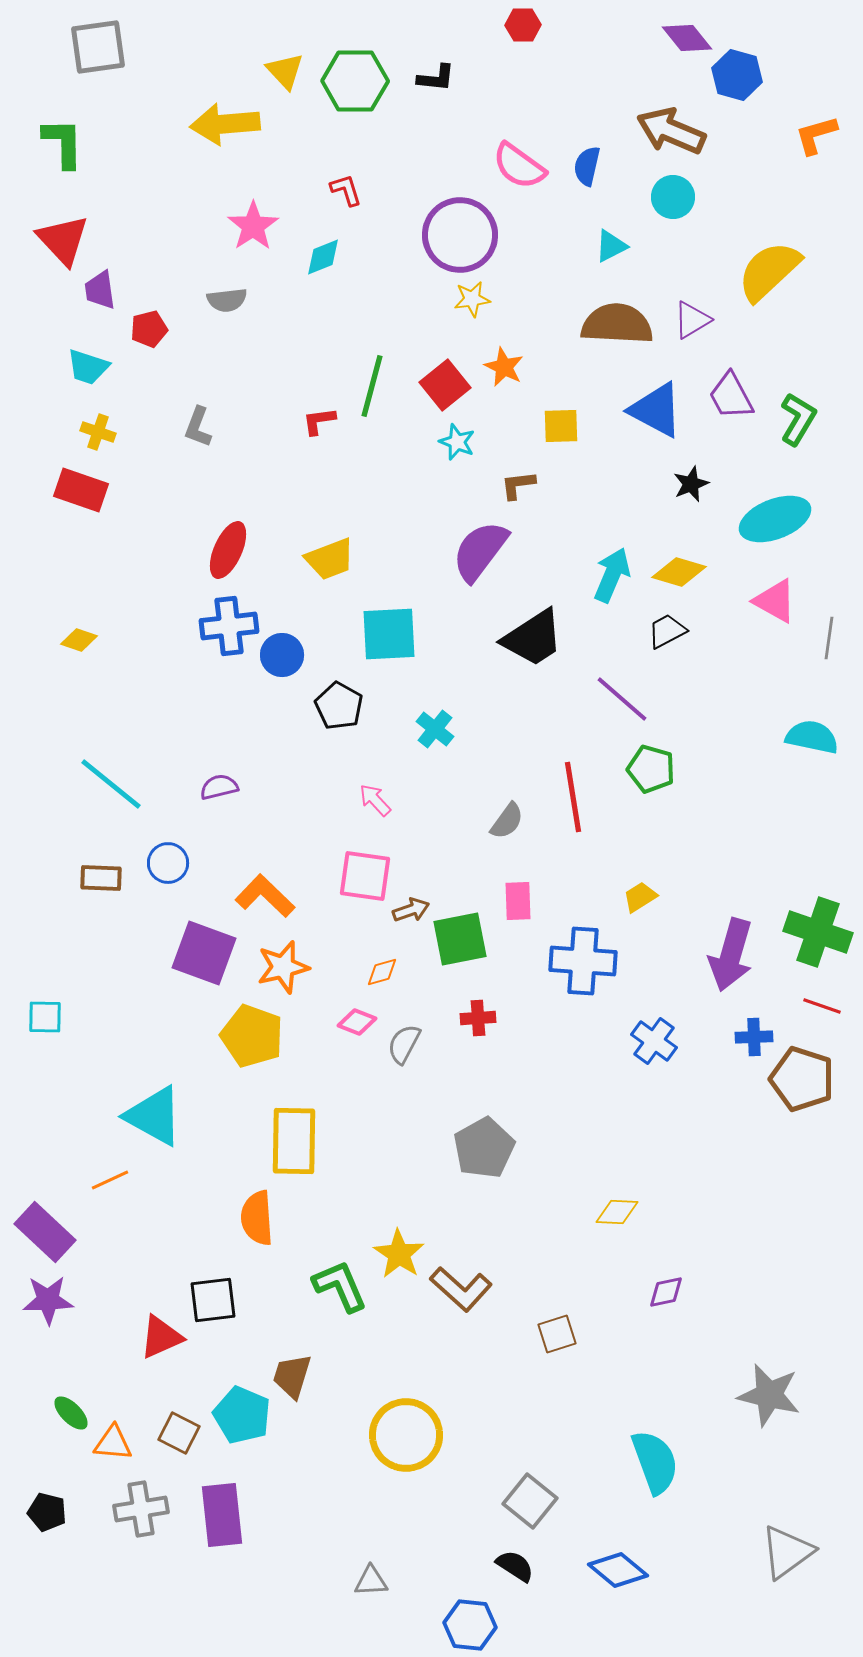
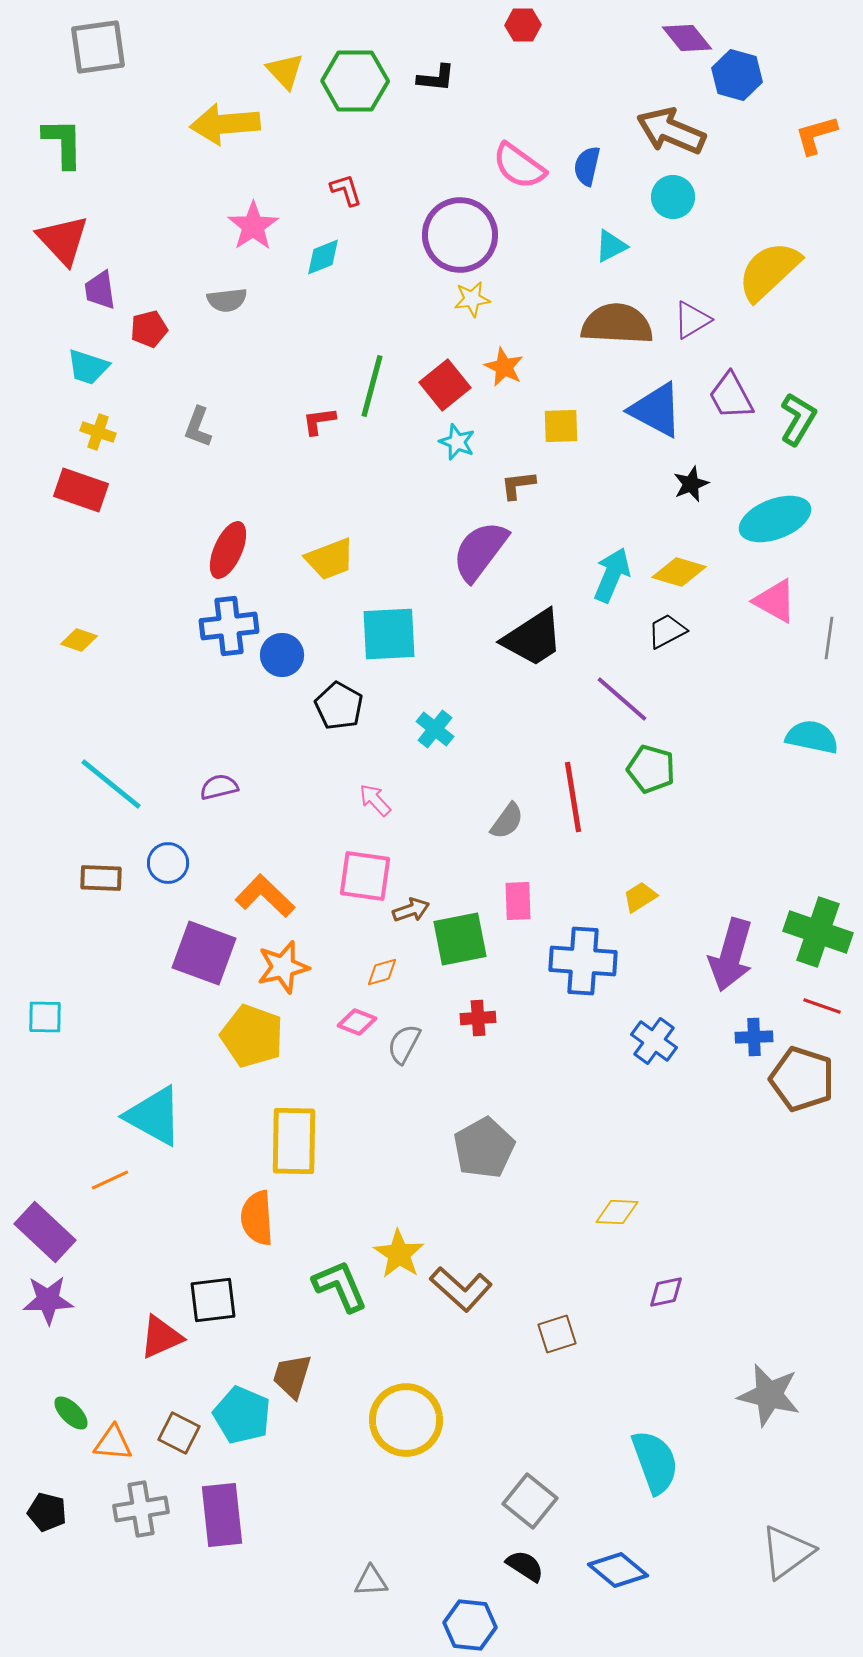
yellow circle at (406, 1435): moved 15 px up
black semicircle at (515, 1566): moved 10 px right
